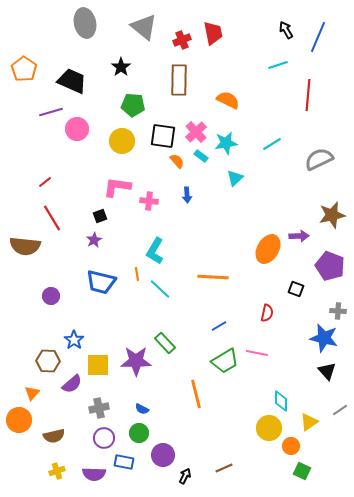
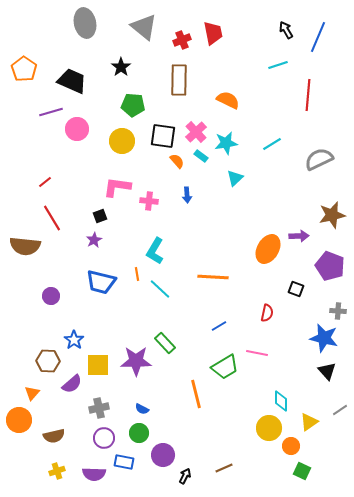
green trapezoid at (225, 361): moved 6 px down
